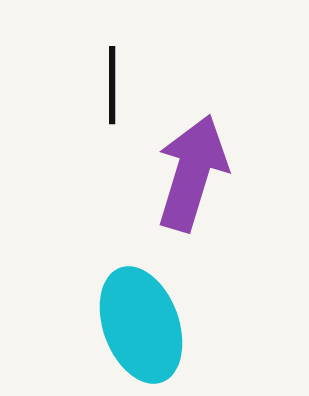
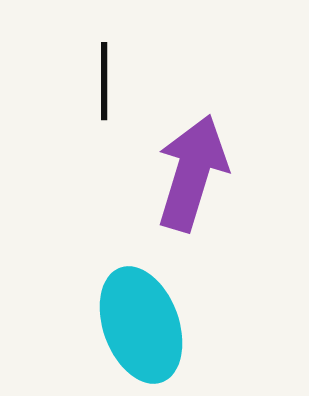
black line: moved 8 px left, 4 px up
